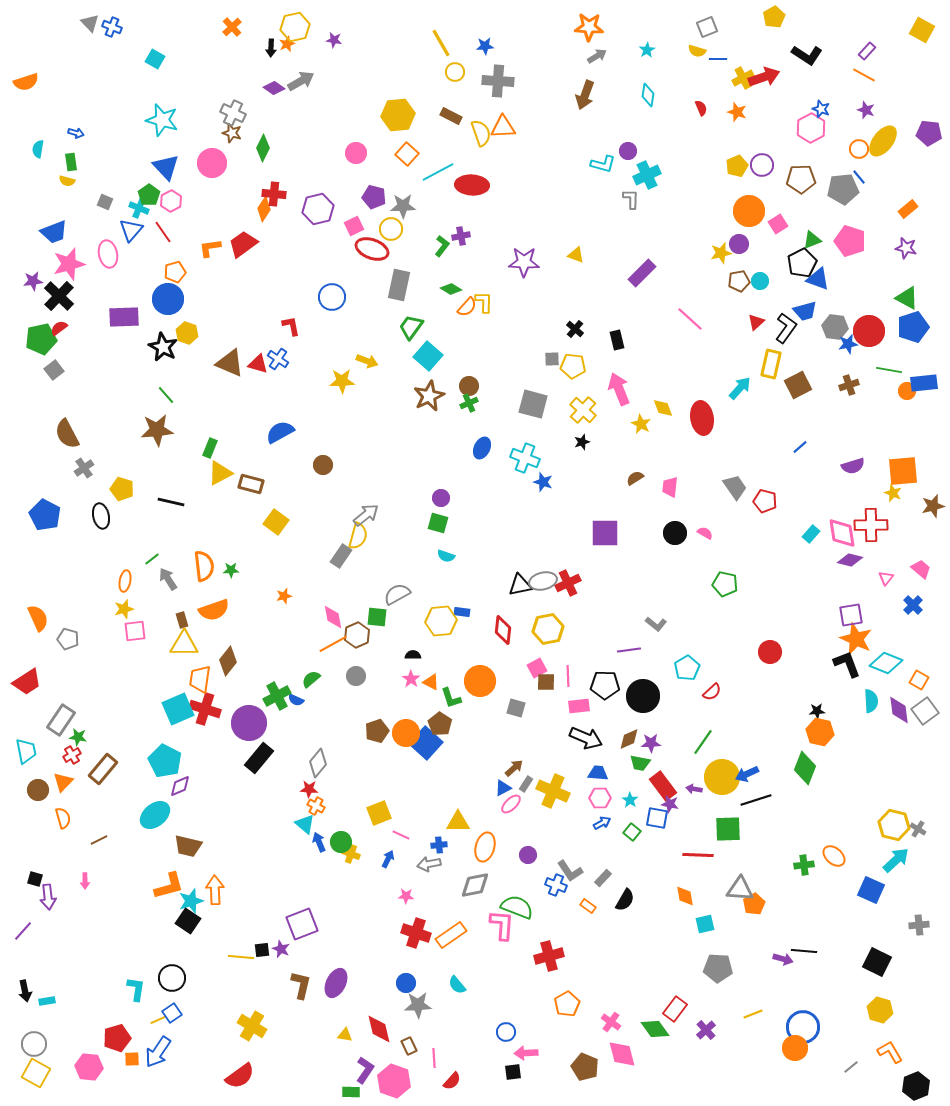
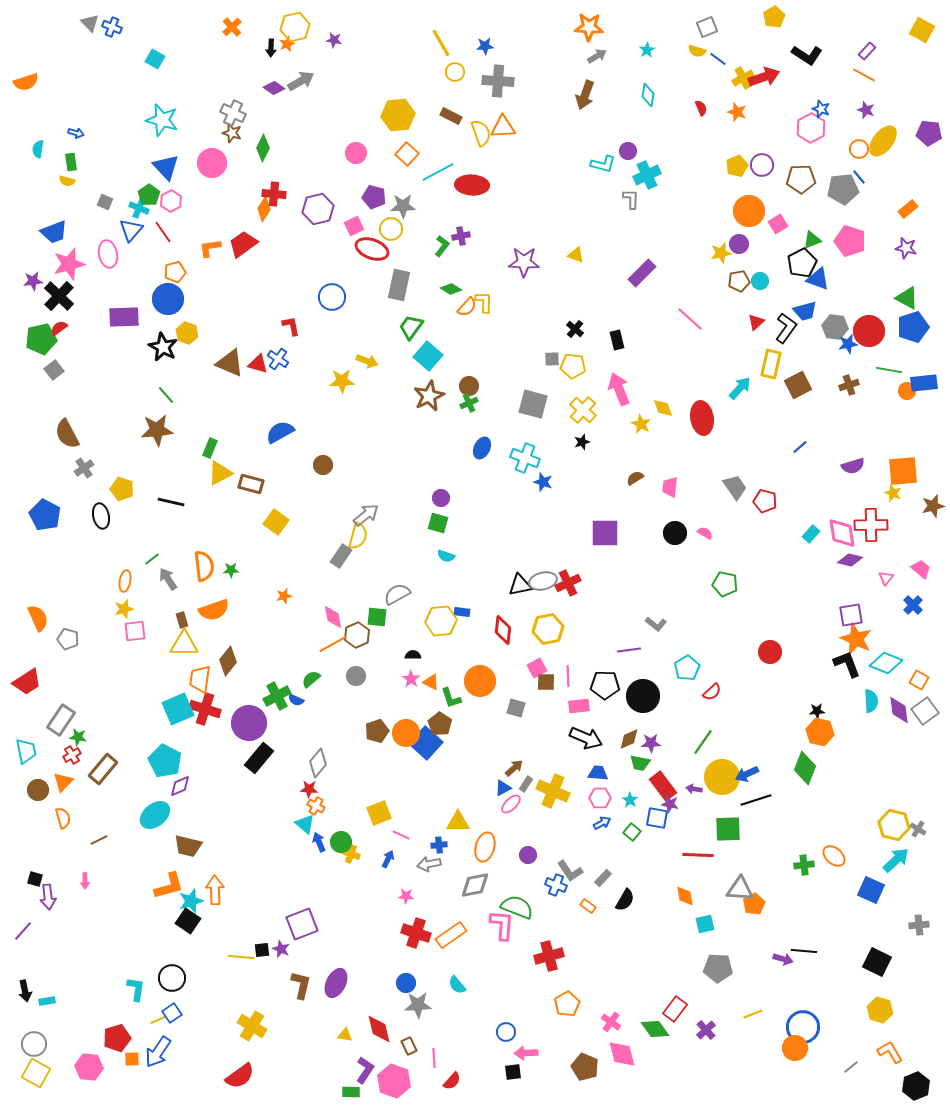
blue line at (718, 59): rotated 36 degrees clockwise
